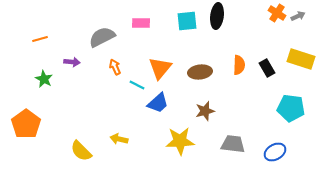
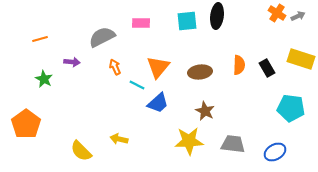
orange triangle: moved 2 px left, 1 px up
brown star: rotated 30 degrees counterclockwise
yellow star: moved 9 px right
